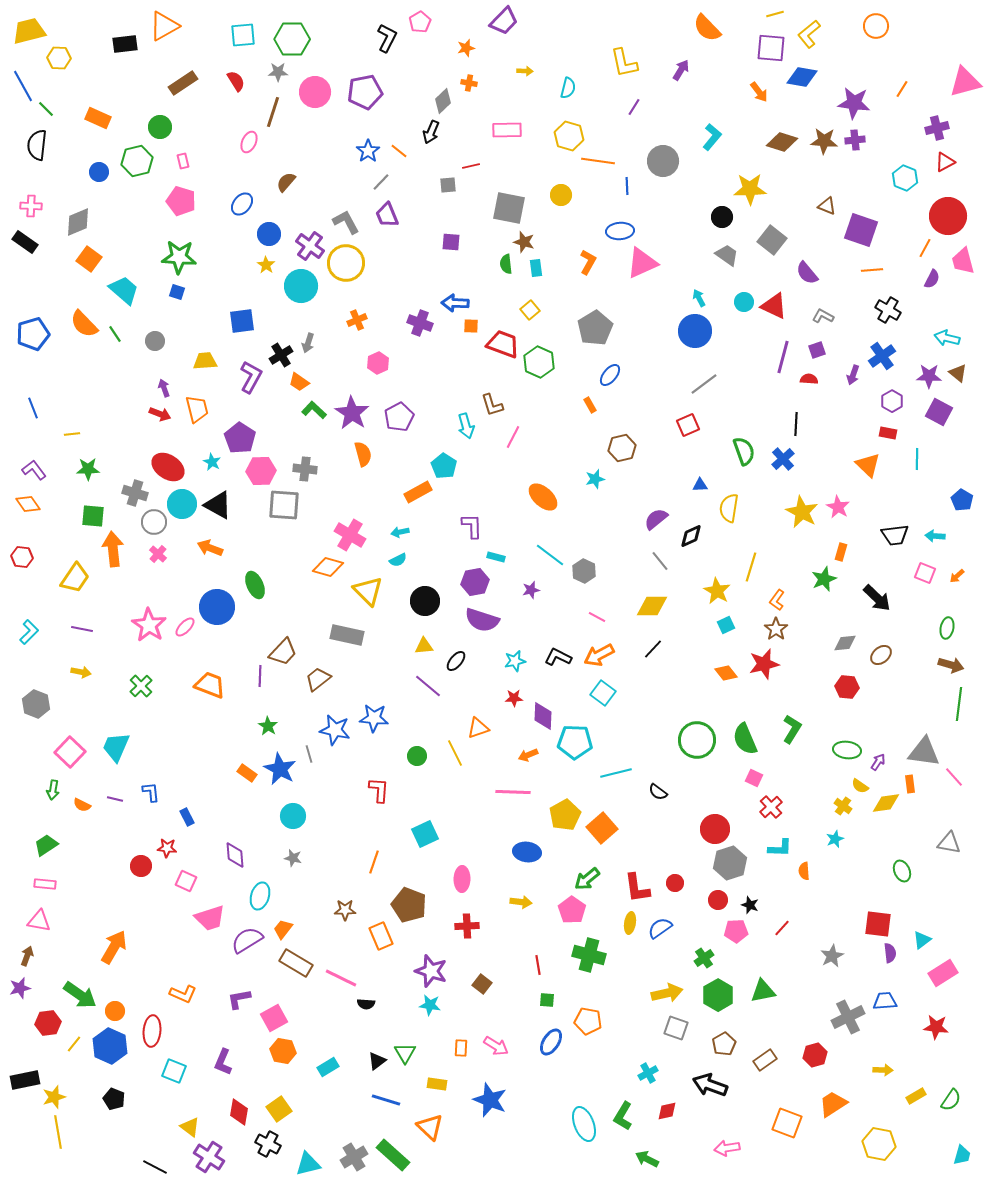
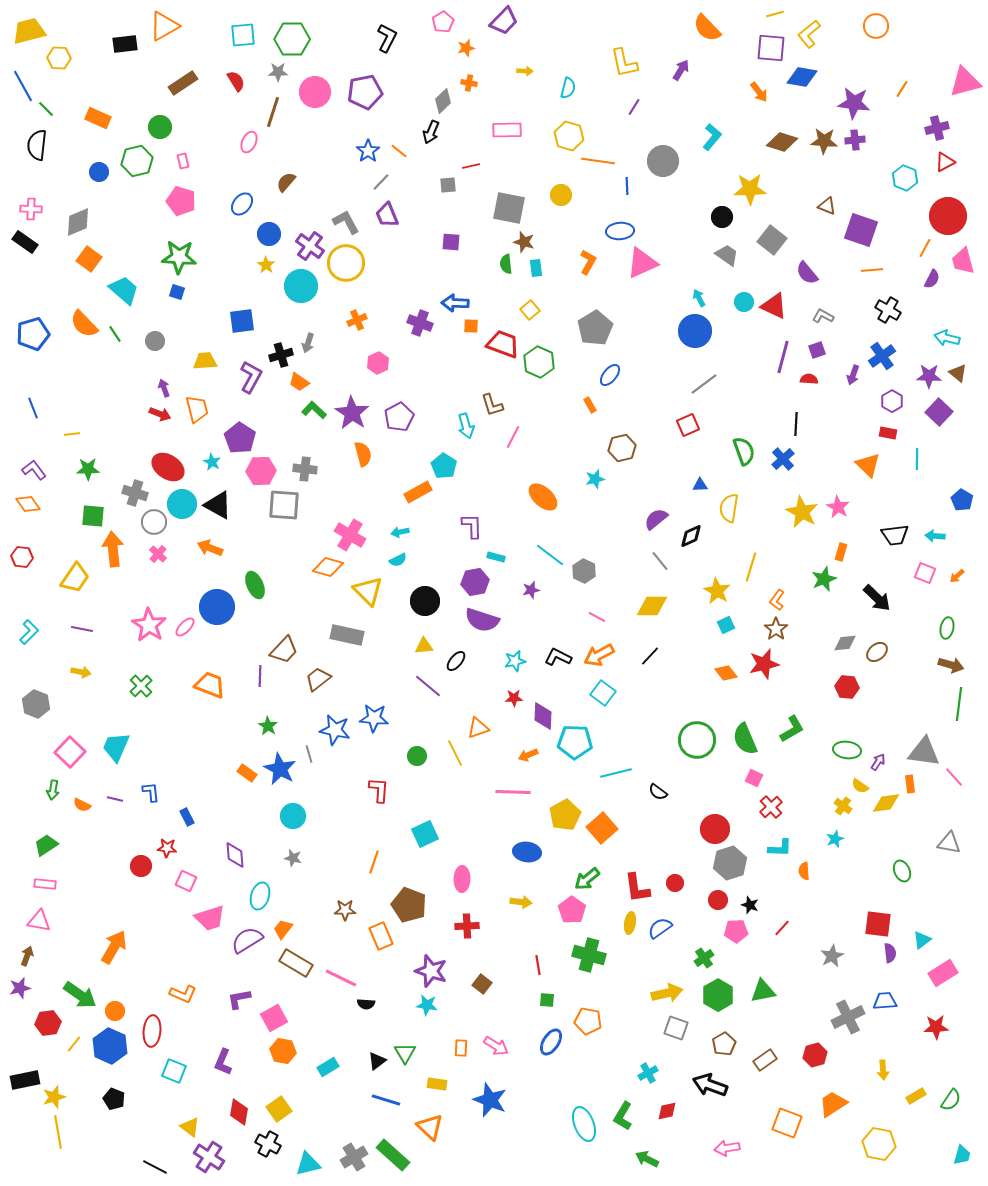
pink pentagon at (420, 22): moved 23 px right
pink cross at (31, 206): moved 3 px down
black cross at (281, 355): rotated 15 degrees clockwise
purple square at (939, 412): rotated 16 degrees clockwise
black line at (653, 649): moved 3 px left, 7 px down
brown trapezoid at (283, 652): moved 1 px right, 2 px up
brown ellipse at (881, 655): moved 4 px left, 3 px up
green L-shape at (792, 729): rotated 28 degrees clockwise
cyan star at (430, 1005): moved 3 px left
red star at (936, 1027): rotated 10 degrees counterclockwise
yellow arrow at (883, 1070): rotated 84 degrees clockwise
